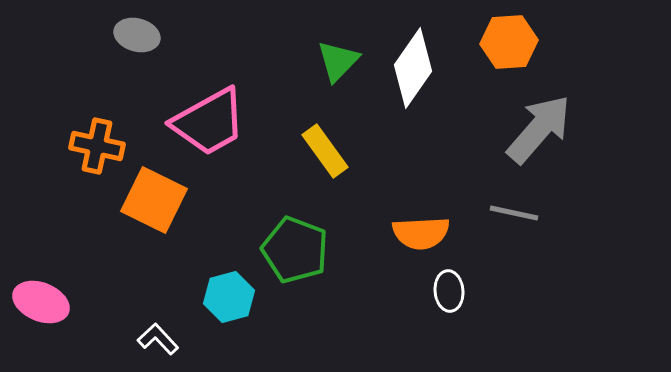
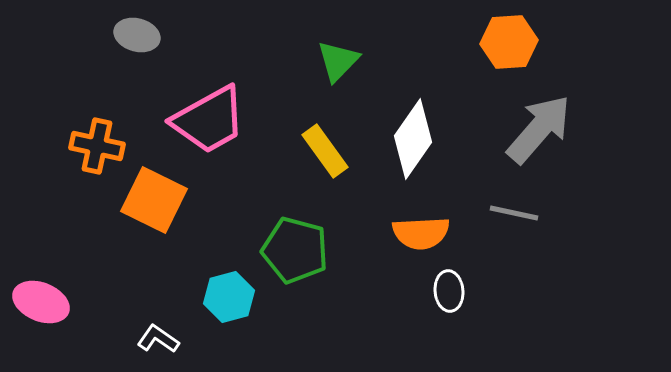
white diamond: moved 71 px down
pink trapezoid: moved 2 px up
green pentagon: rotated 6 degrees counterclockwise
white L-shape: rotated 12 degrees counterclockwise
